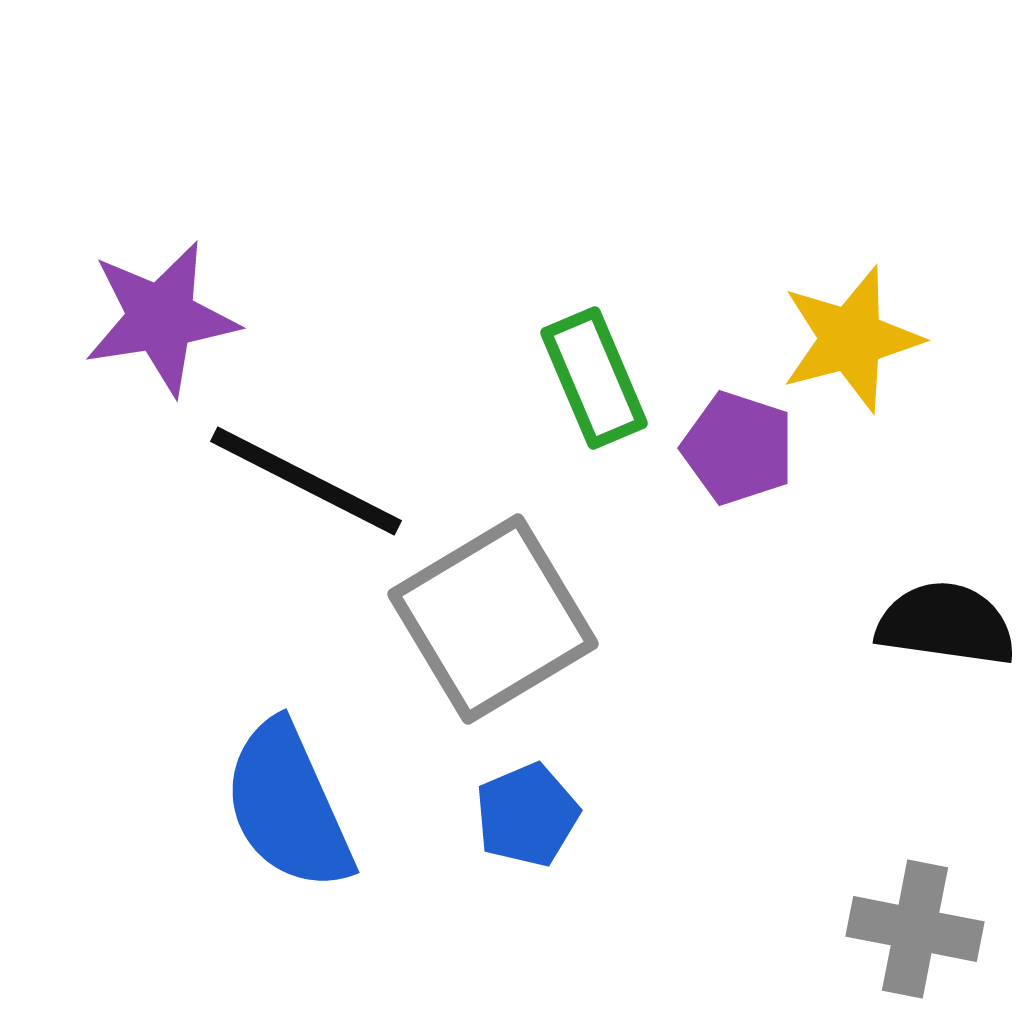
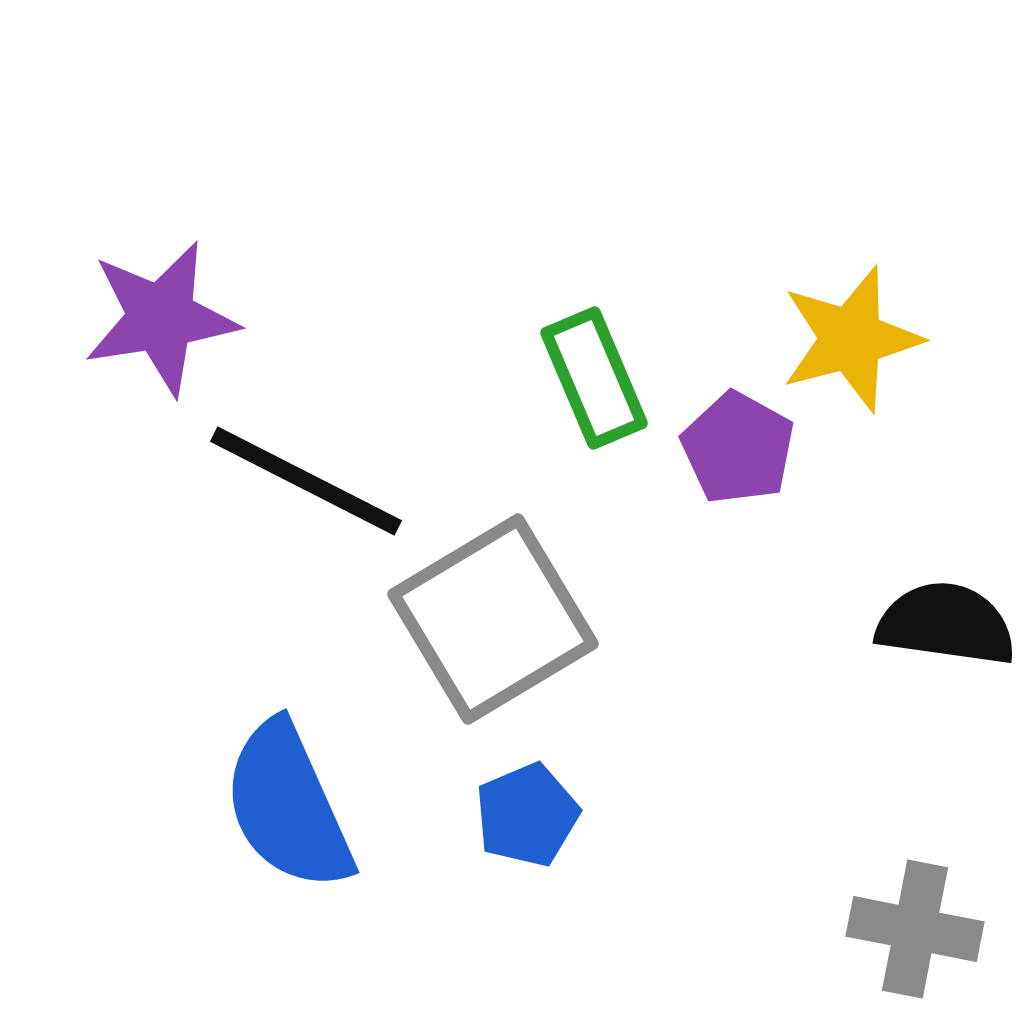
purple pentagon: rotated 11 degrees clockwise
